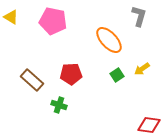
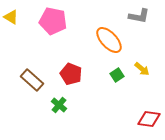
gray L-shape: rotated 85 degrees clockwise
yellow arrow: rotated 105 degrees counterclockwise
red pentagon: rotated 25 degrees clockwise
green cross: rotated 21 degrees clockwise
red diamond: moved 6 px up
